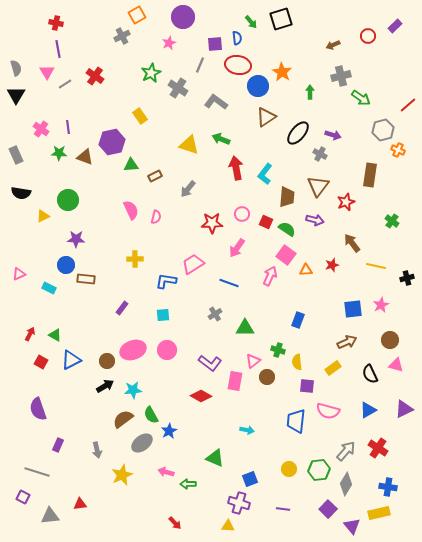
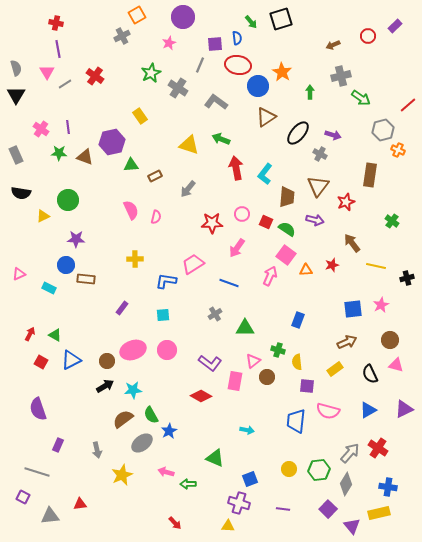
yellow rectangle at (333, 368): moved 2 px right, 1 px down
gray arrow at (346, 451): moved 4 px right, 2 px down
